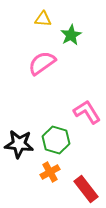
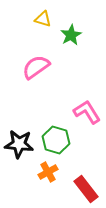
yellow triangle: rotated 12 degrees clockwise
pink semicircle: moved 6 px left, 4 px down
orange cross: moved 2 px left
